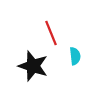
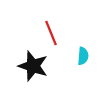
cyan semicircle: moved 8 px right; rotated 12 degrees clockwise
